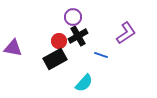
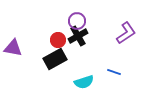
purple circle: moved 4 px right, 4 px down
red circle: moved 1 px left, 1 px up
blue line: moved 13 px right, 17 px down
cyan semicircle: moved 1 px up; rotated 30 degrees clockwise
